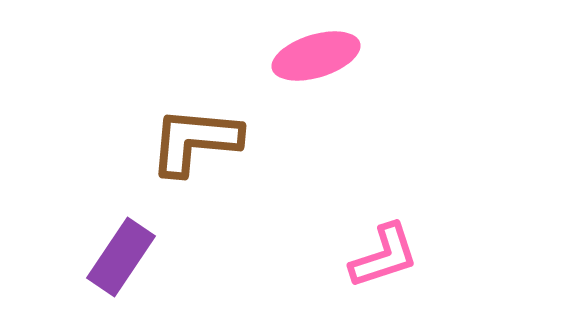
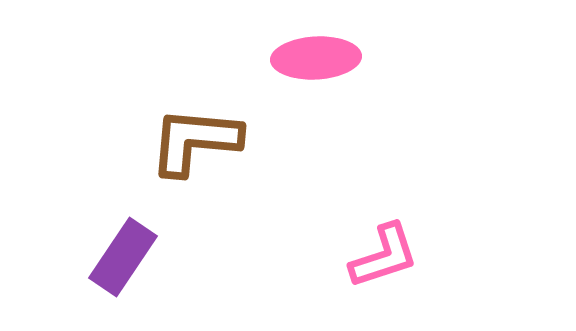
pink ellipse: moved 2 px down; rotated 14 degrees clockwise
purple rectangle: moved 2 px right
